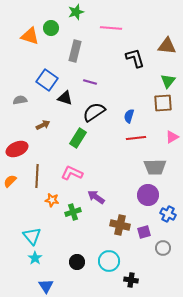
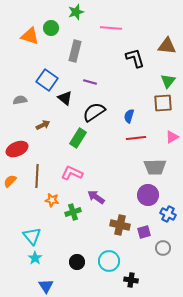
black triangle: rotated 21 degrees clockwise
